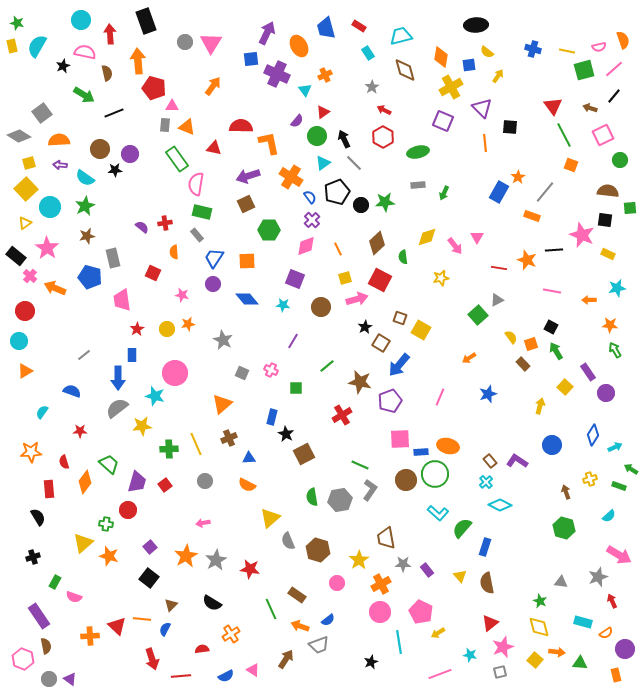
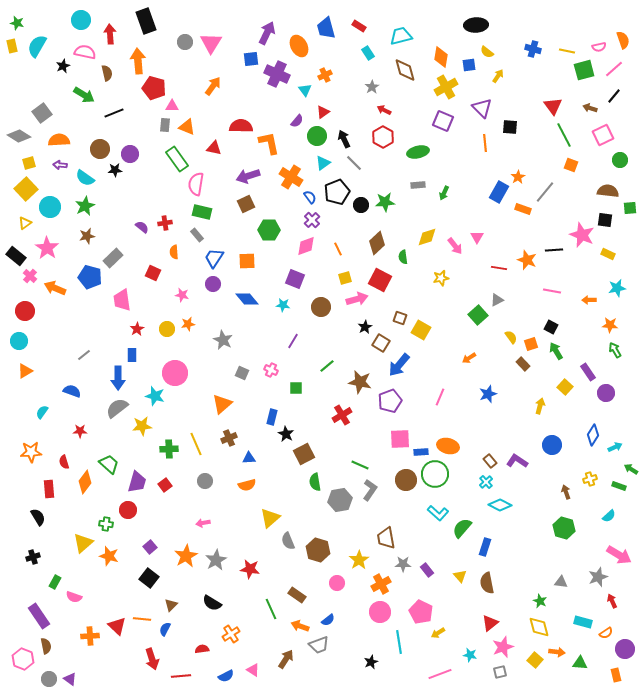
yellow cross at (451, 87): moved 5 px left
orange rectangle at (532, 216): moved 9 px left, 7 px up
gray rectangle at (113, 258): rotated 60 degrees clockwise
orange semicircle at (247, 485): rotated 42 degrees counterclockwise
green semicircle at (312, 497): moved 3 px right, 15 px up
